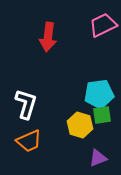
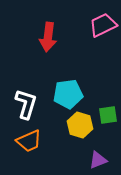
cyan pentagon: moved 31 px left
green square: moved 6 px right
purple triangle: moved 2 px down
